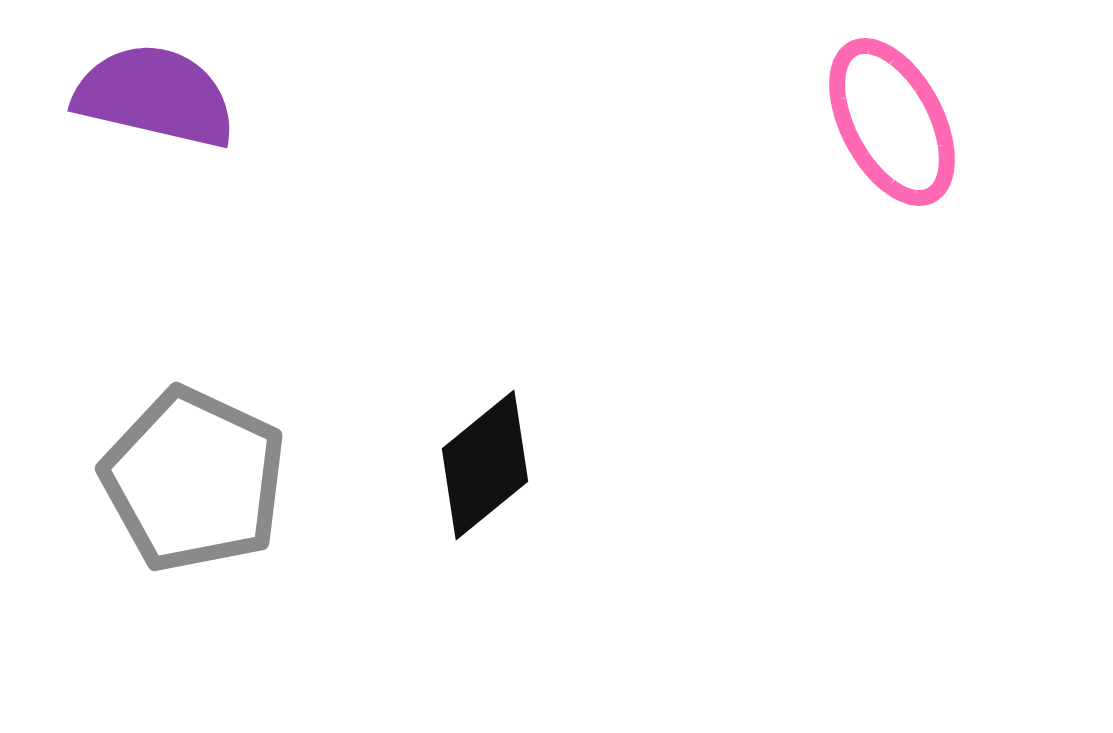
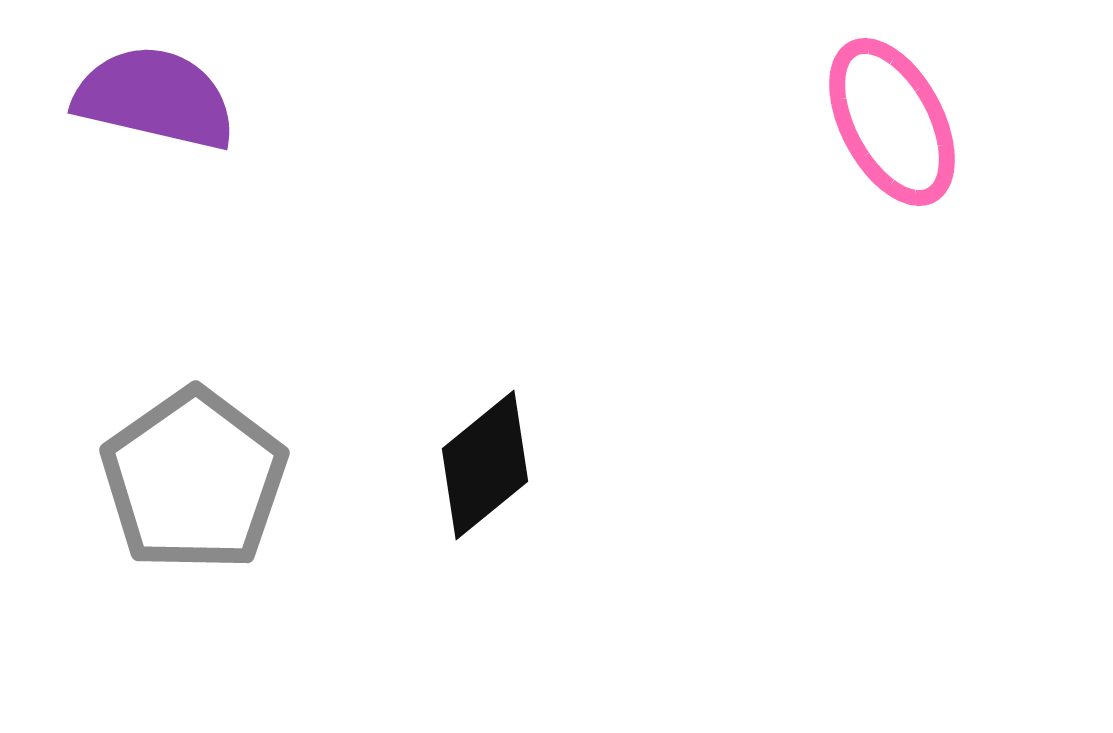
purple semicircle: moved 2 px down
gray pentagon: rotated 12 degrees clockwise
